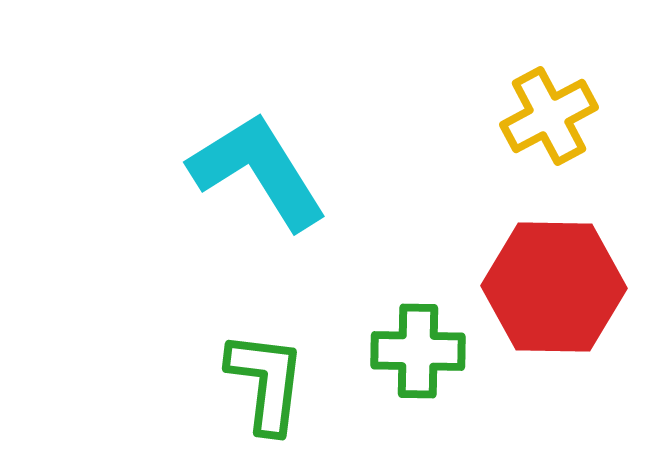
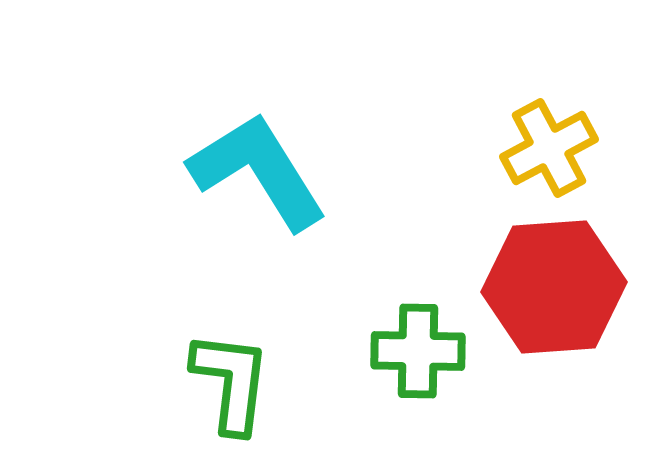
yellow cross: moved 32 px down
red hexagon: rotated 5 degrees counterclockwise
green L-shape: moved 35 px left
